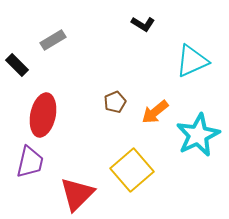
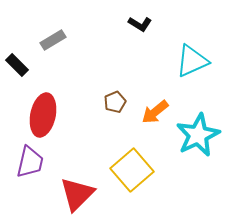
black L-shape: moved 3 px left
